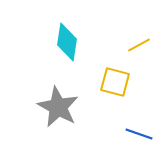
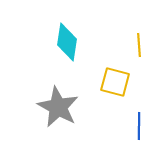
yellow line: rotated 65 degrees counterclockwise
blue line: moved 8 px up; rotated 72 degrees clockwise
